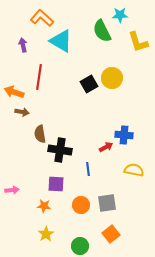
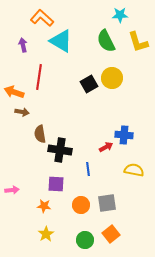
green semicircle: moved 4 px right, 10 px down
green circle: moved 5 px right, 6 px up
